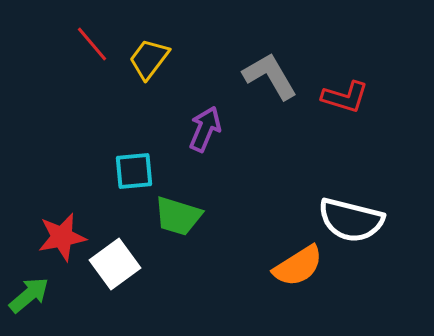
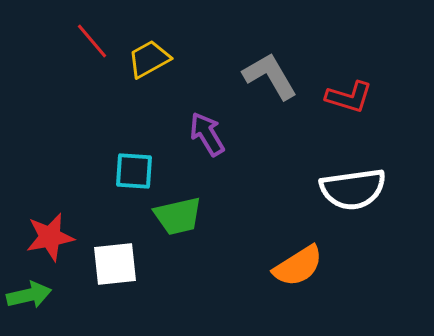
red line: moved 3 px up
yellow trapezoid: rotated 24 degrees clockwise
red L-shape: moved 4 px right
purple arrow: moved 2 px right, 5 px down; rotated 54 degrees counterclockwise
cyan square: rotated 9 degrees clockwise
green trapezoid: rotated 30 degrees counterclockwise
white semicircle: moved 2 px right, 31 px up; rotated 22 degrees counterclockwise
red star: moved 12 px left
white square: rotated 30 degrees clockwise
green arrow: rotated 27 degrees clockwise
